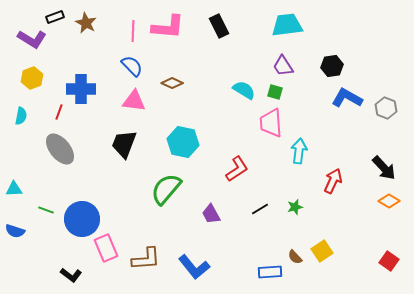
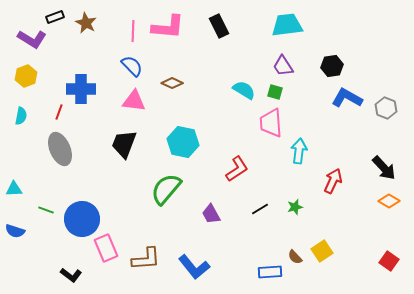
yellow hexagon at (32, 78): moved 6 px left, 2 px up
gray ellipse at (60, 149): rotated 16 degrees clockwise
